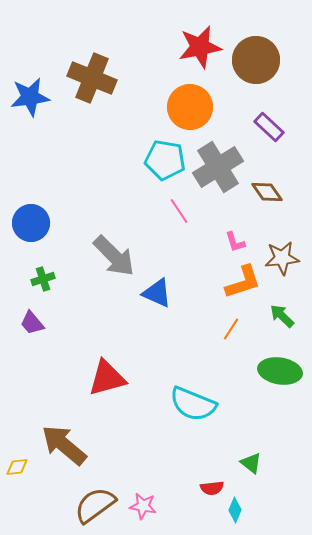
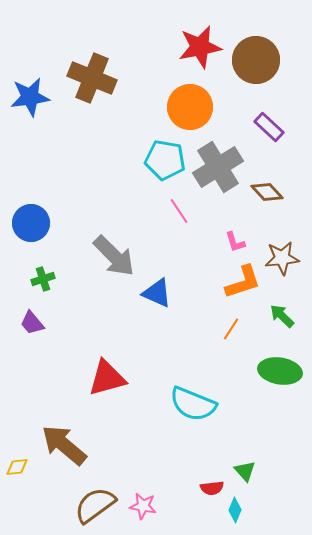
brown diamond: rotated 8 degrees counterclockwise
green triangle: moved 6 px left, 8 px down; rotated 10 degrees clockwise
